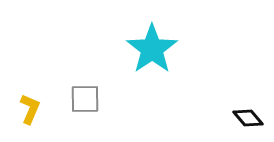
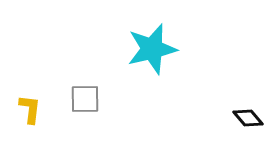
cyan star: rotated 21 degrees clockwise
yellow L-shape: rotated 16 degrees counterclockwise
